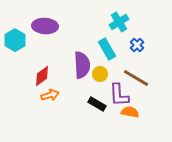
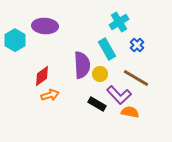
purple L-shape: rotated 40 degrees counterclockwise
